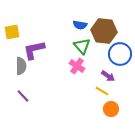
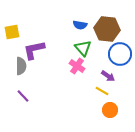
brown hexagon: moved 3 px right, 2 px up
green triangle: moved 1 px right, 2 px down
orange circle: moved 1 px left, 1 px down
